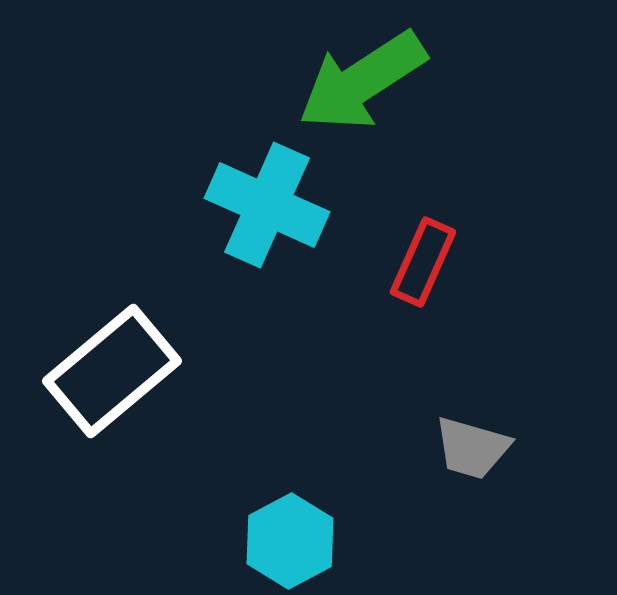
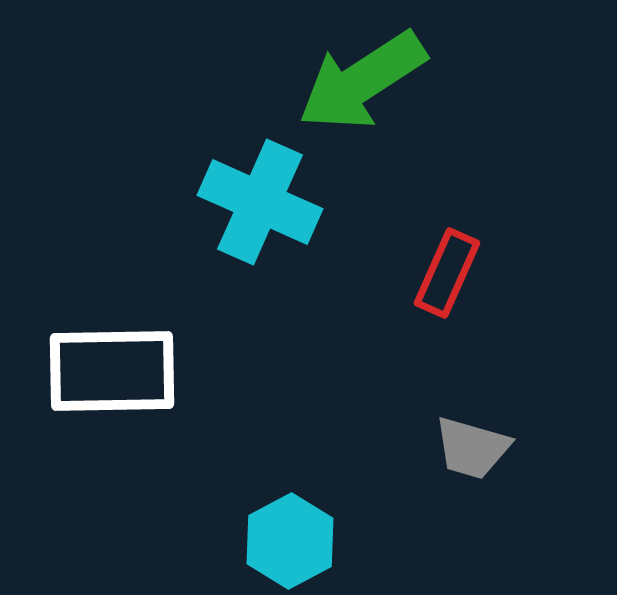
cyan cross: moved 7 px left, 3 px up
red rectangle: moved 24 px right, 11 px down
white rectangle: rotated 39 degrees clockwise
